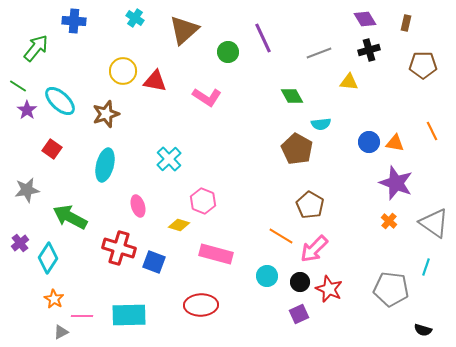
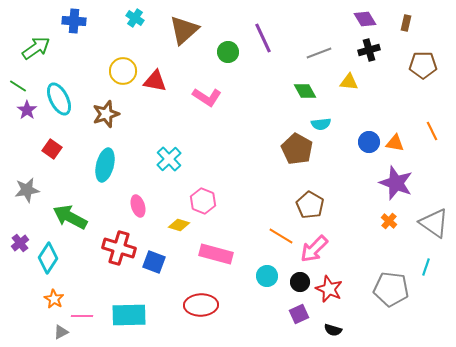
green arrow at (36, 48): rotated 16 degrees clockwise
green diamond at (292, 96): moved 13 px right, 5 px up
cyan ellipse at (60, 101): moved 1 px left, 2 px up; rotated 20 degrees clockwise
black semicircle at (423, 330): moved 90 px left
